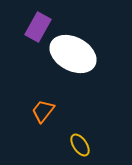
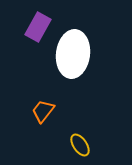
white ellipse: rotated 69 degrees clockwise
